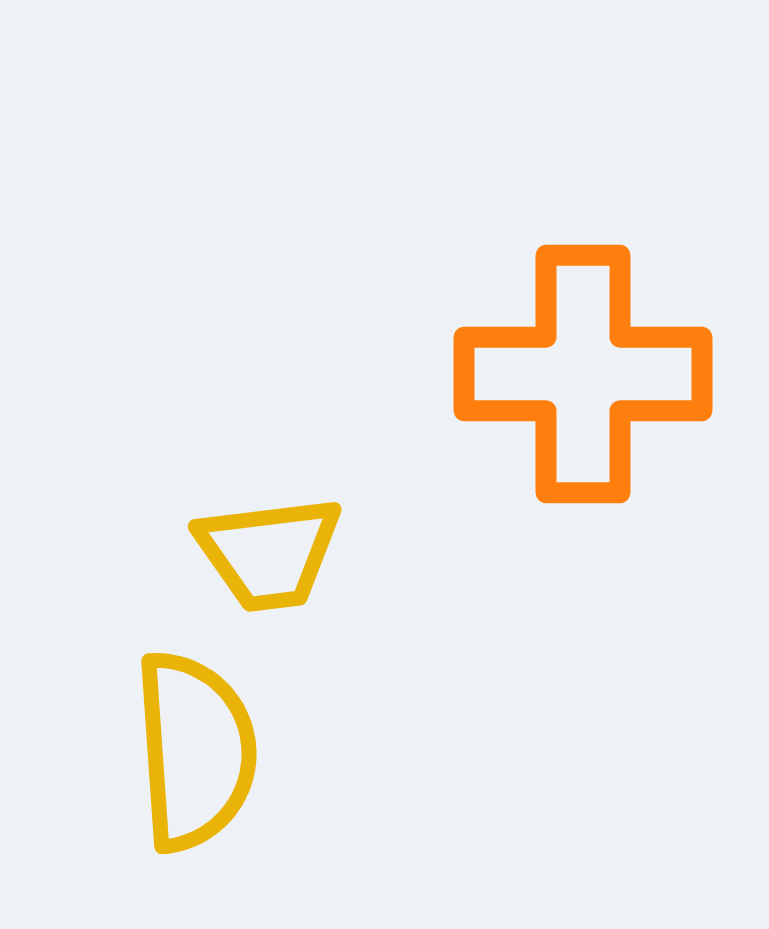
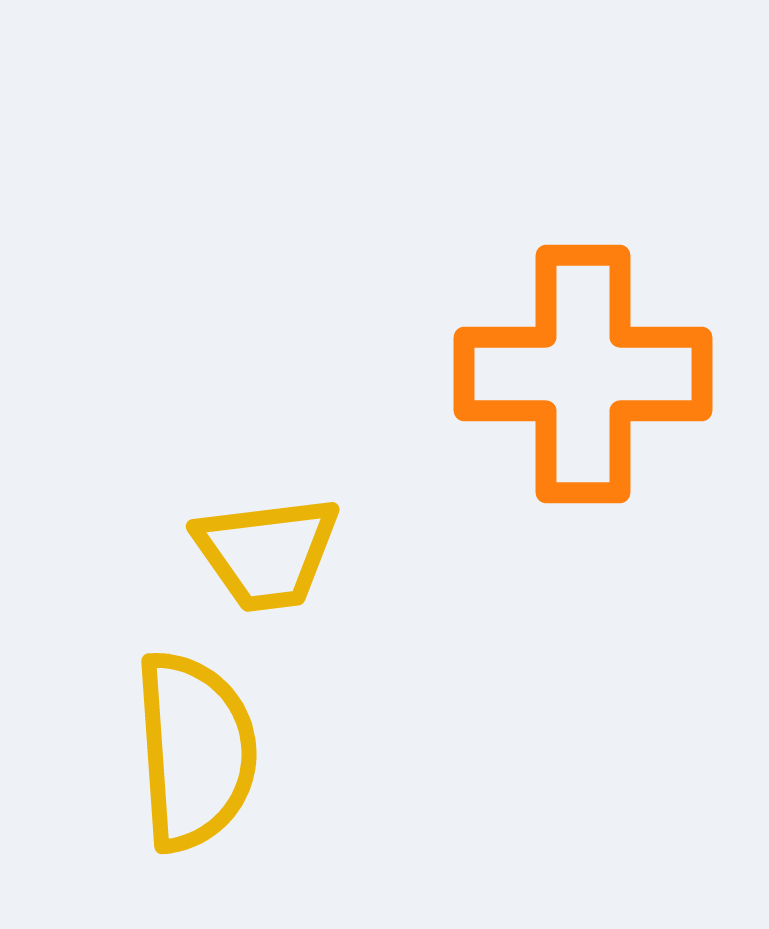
yellow trapezoid: moved 2 px left
